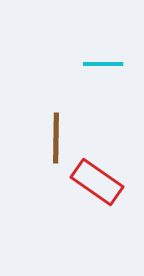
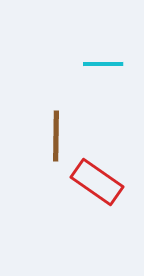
brown line: moved 2 px up
